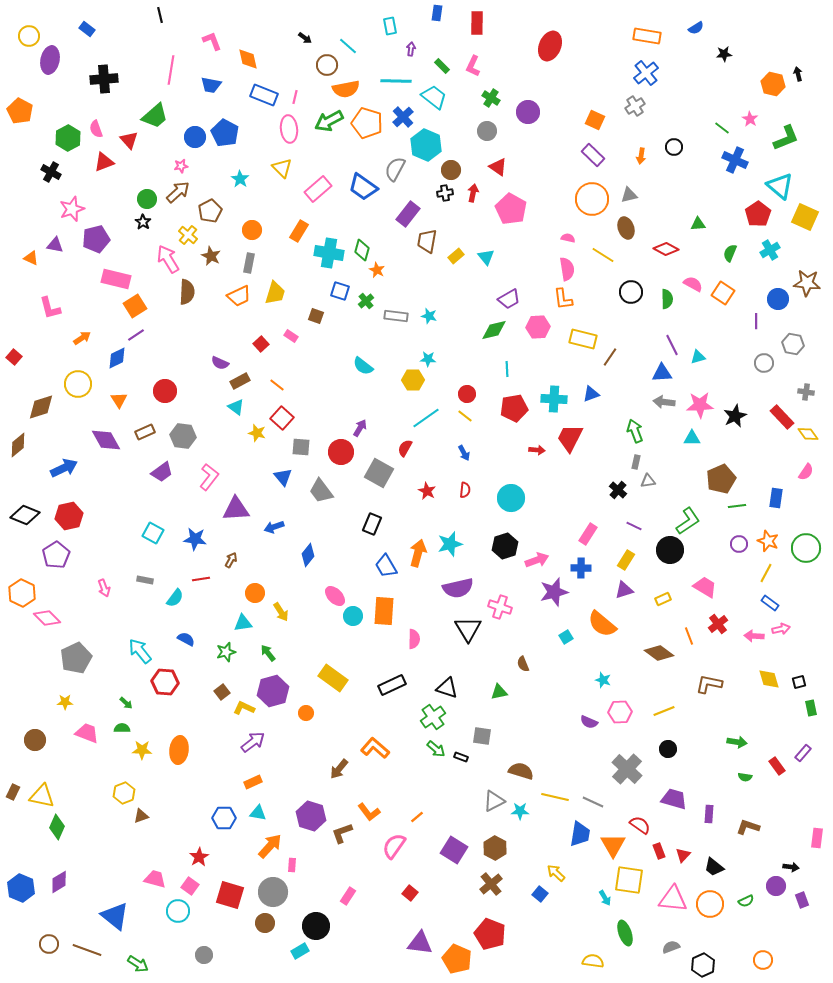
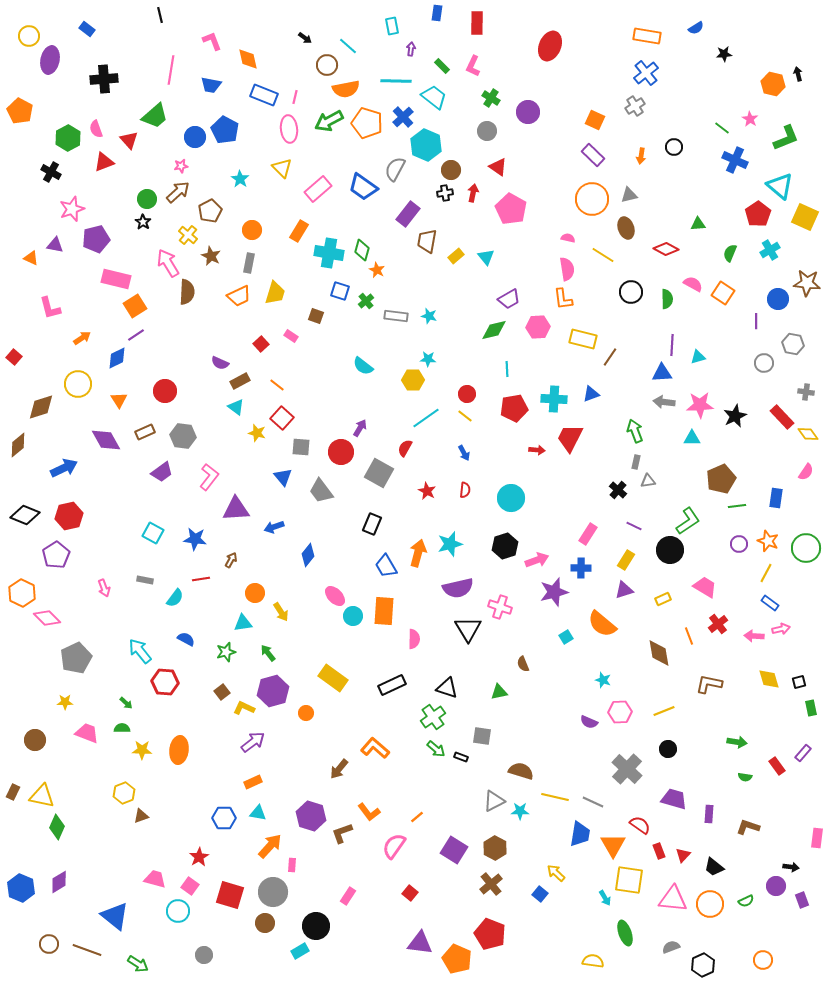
cyan rectangle at (390, 26): moved 2 px right
blue pentagon at (225, 133): moved 3 px up
pink arrow at (168, 259): moved 4 px down
purple line at (672, 345): rotated 30 degrees clockwise
brown diamond at (659, 653): rotated 44 degrees clockwise
